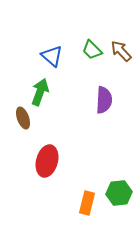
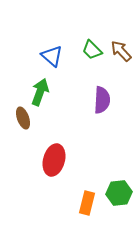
purple semicircle: moved 2 px left
red ellipse: moved 7 px right, 1 px up
